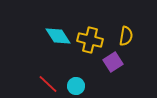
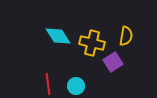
yellow cross: moved 2 px right, 3 px down
red line: rotated 40 degrees clockwise
